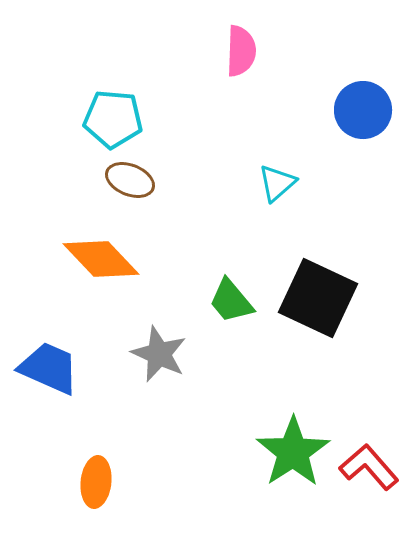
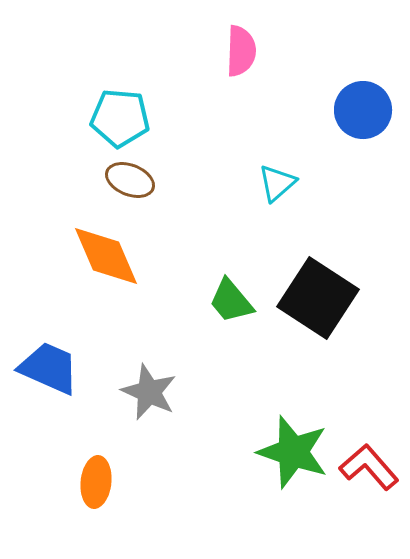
cyan pentagon: moved 7 px right, 1 px up
orange diamond: moved 5 px right, 3 px up; rotated 20 degrees clockwise
black square: rotated 8 degrees clockwise
gray star: moved 10 px left, 38 px down
green star: rotated 20 degrees counterclockwise
